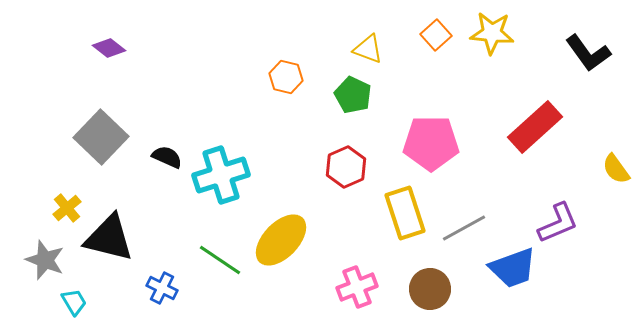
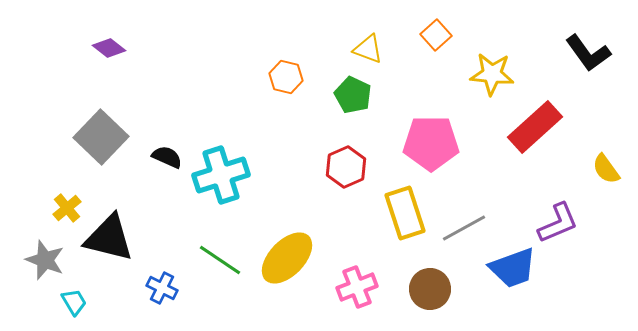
yellow star: moved 41 px down
yellow semicircle: moved 10 px left
yellow ellipse: moved 6 px right, 18 px down
